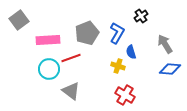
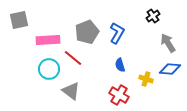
black cross: moved 12 px right
gray square: rotated 24 degrees clockwise
gray pentagon: moved 1 px up
gray arrow: moved 3 px right, 1 px up
blue semicircle: moved 11 px left, 13 px down
red line: moved 2 px right; rotated 60 degrees clockwise
yellow cross: moved 28 px right, 13 px down
red cross: moved 6 px left
